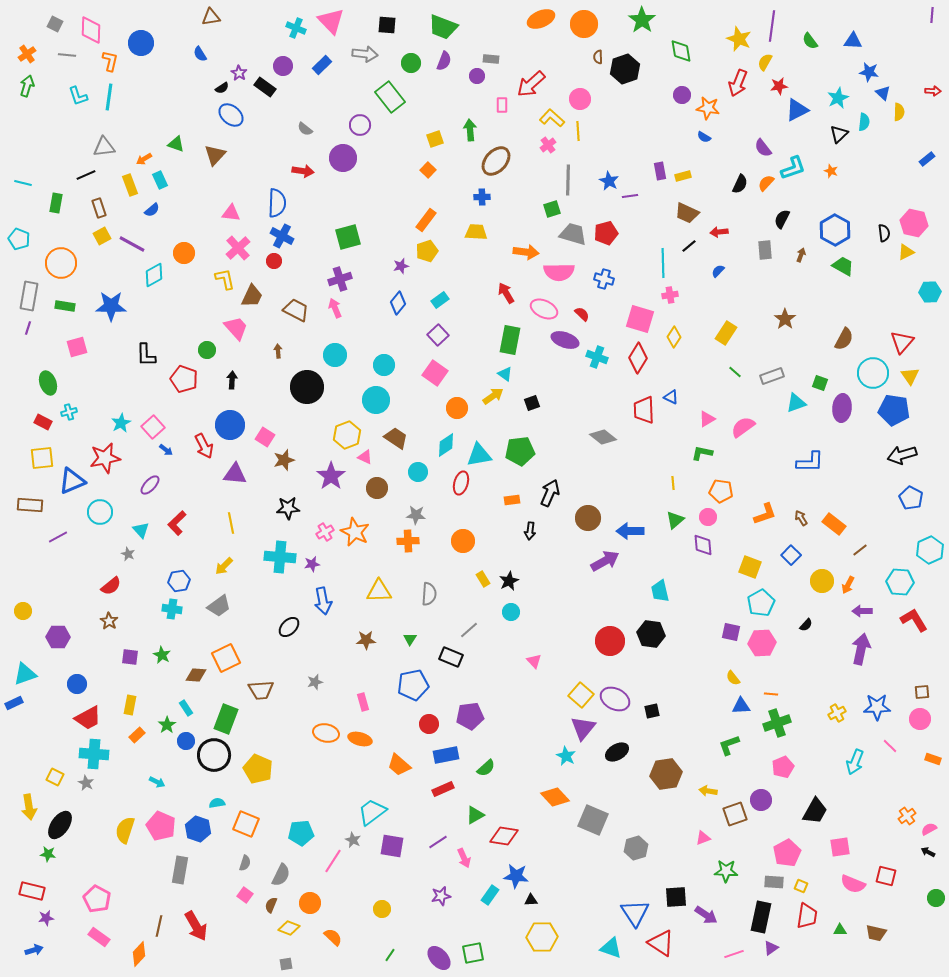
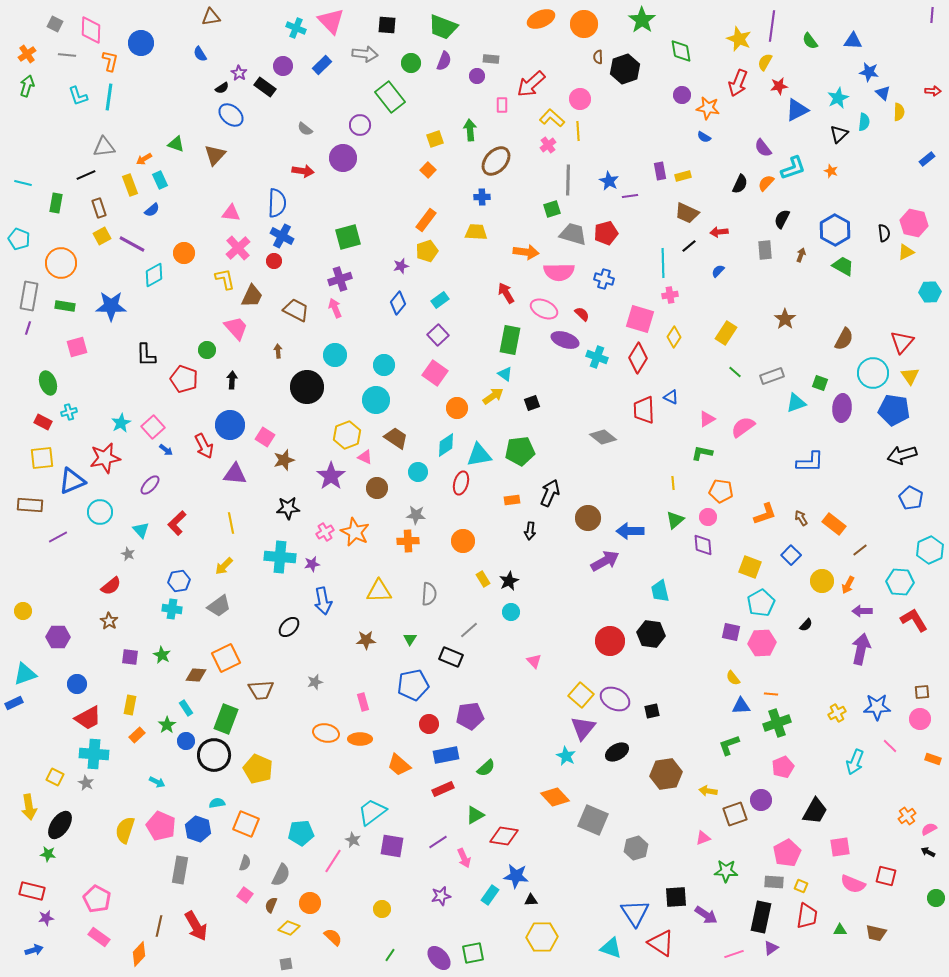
orange ellipse at (360, 739): rotated 15 degrees counterclockwise
